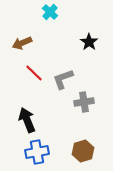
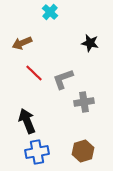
black star: moved 1 px right, 1 px down; rotated 24 degrees counterclockwise
black arrow: moved 1 px down
